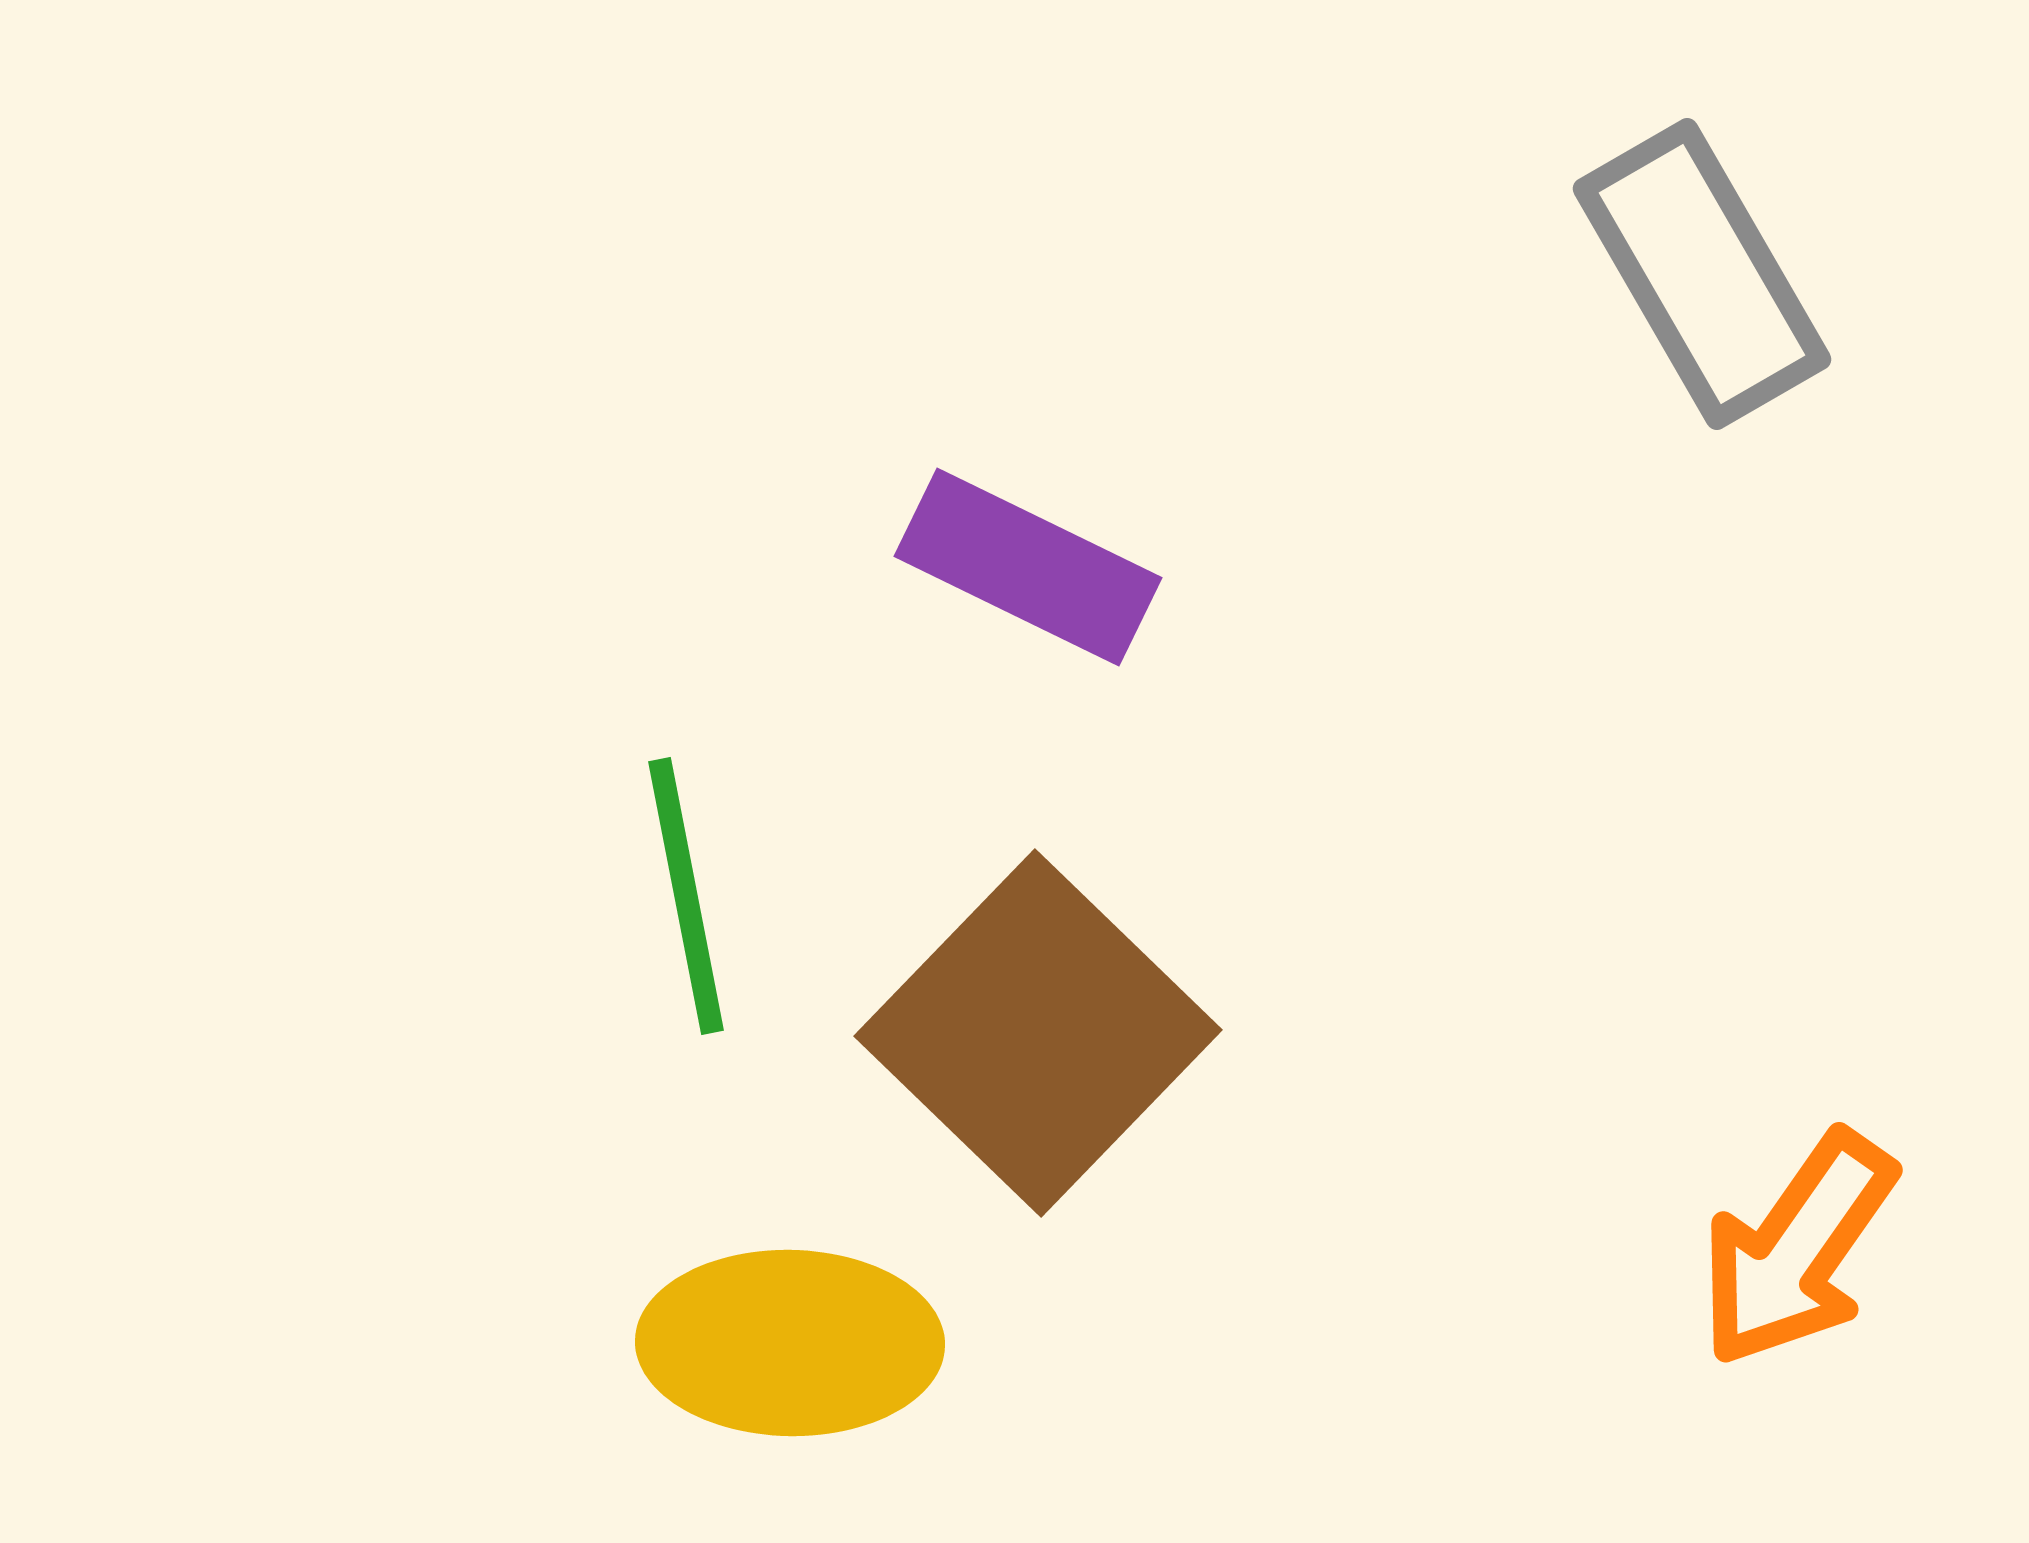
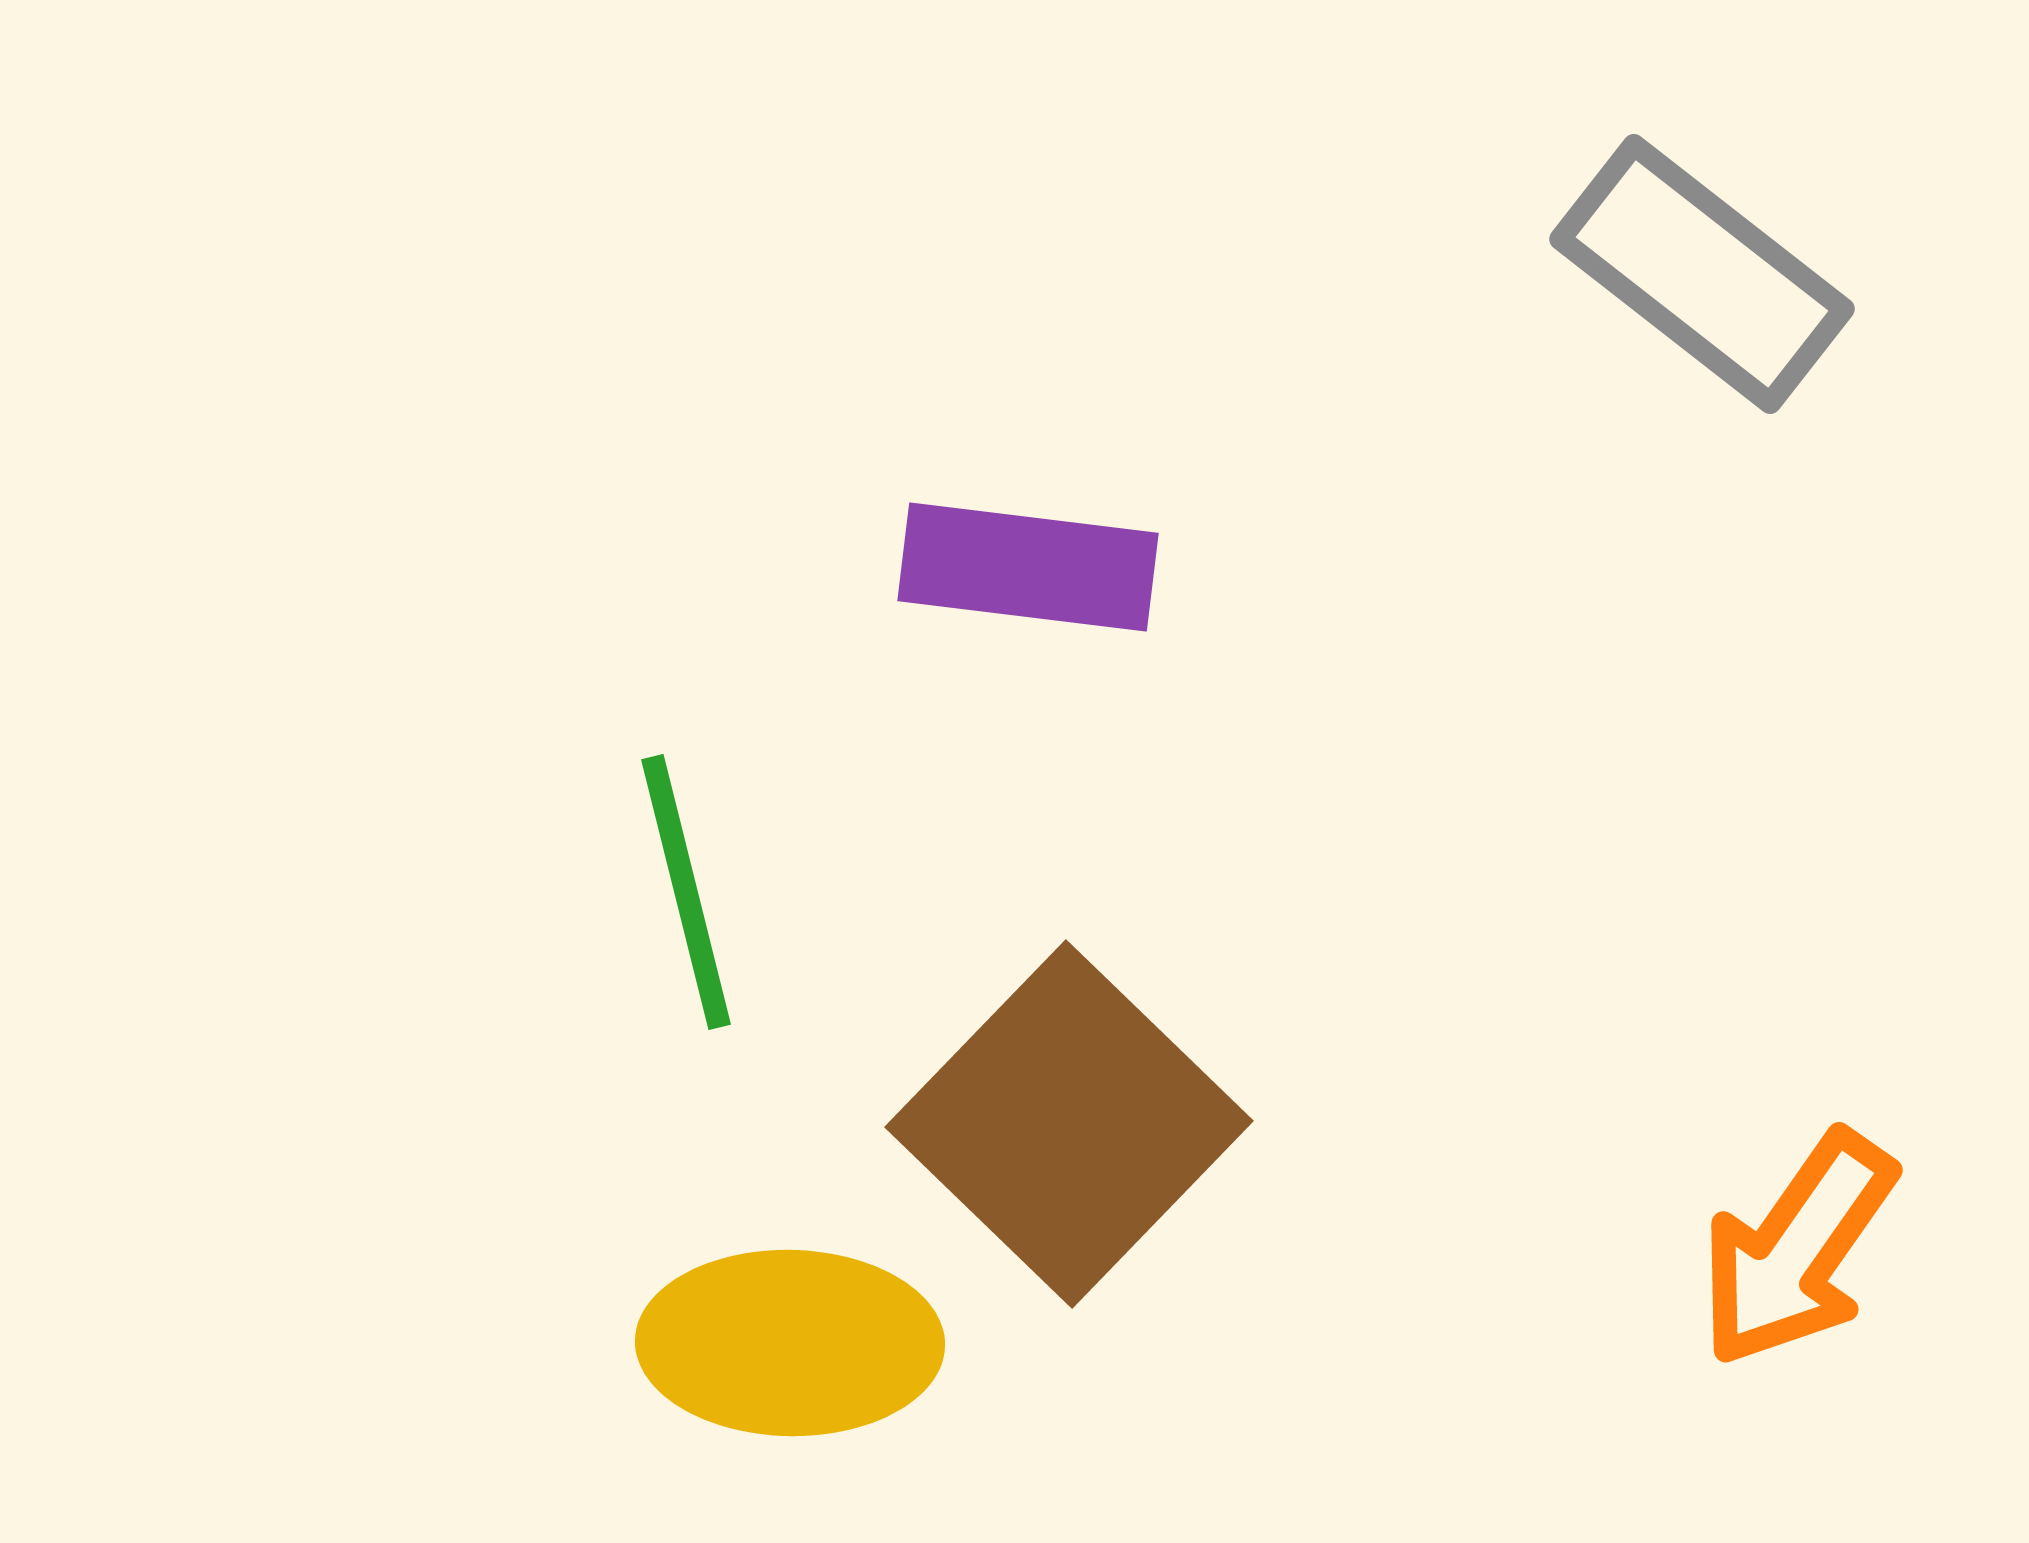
gray rectangle: rotated 22 degrees counterclockwise
purple rectangle: rotated 19 degrees counterclockwise
green line: moved 4 px up; rotated 3 degrees counterclockwise
brown square: moved 31 px right, 91 px down
